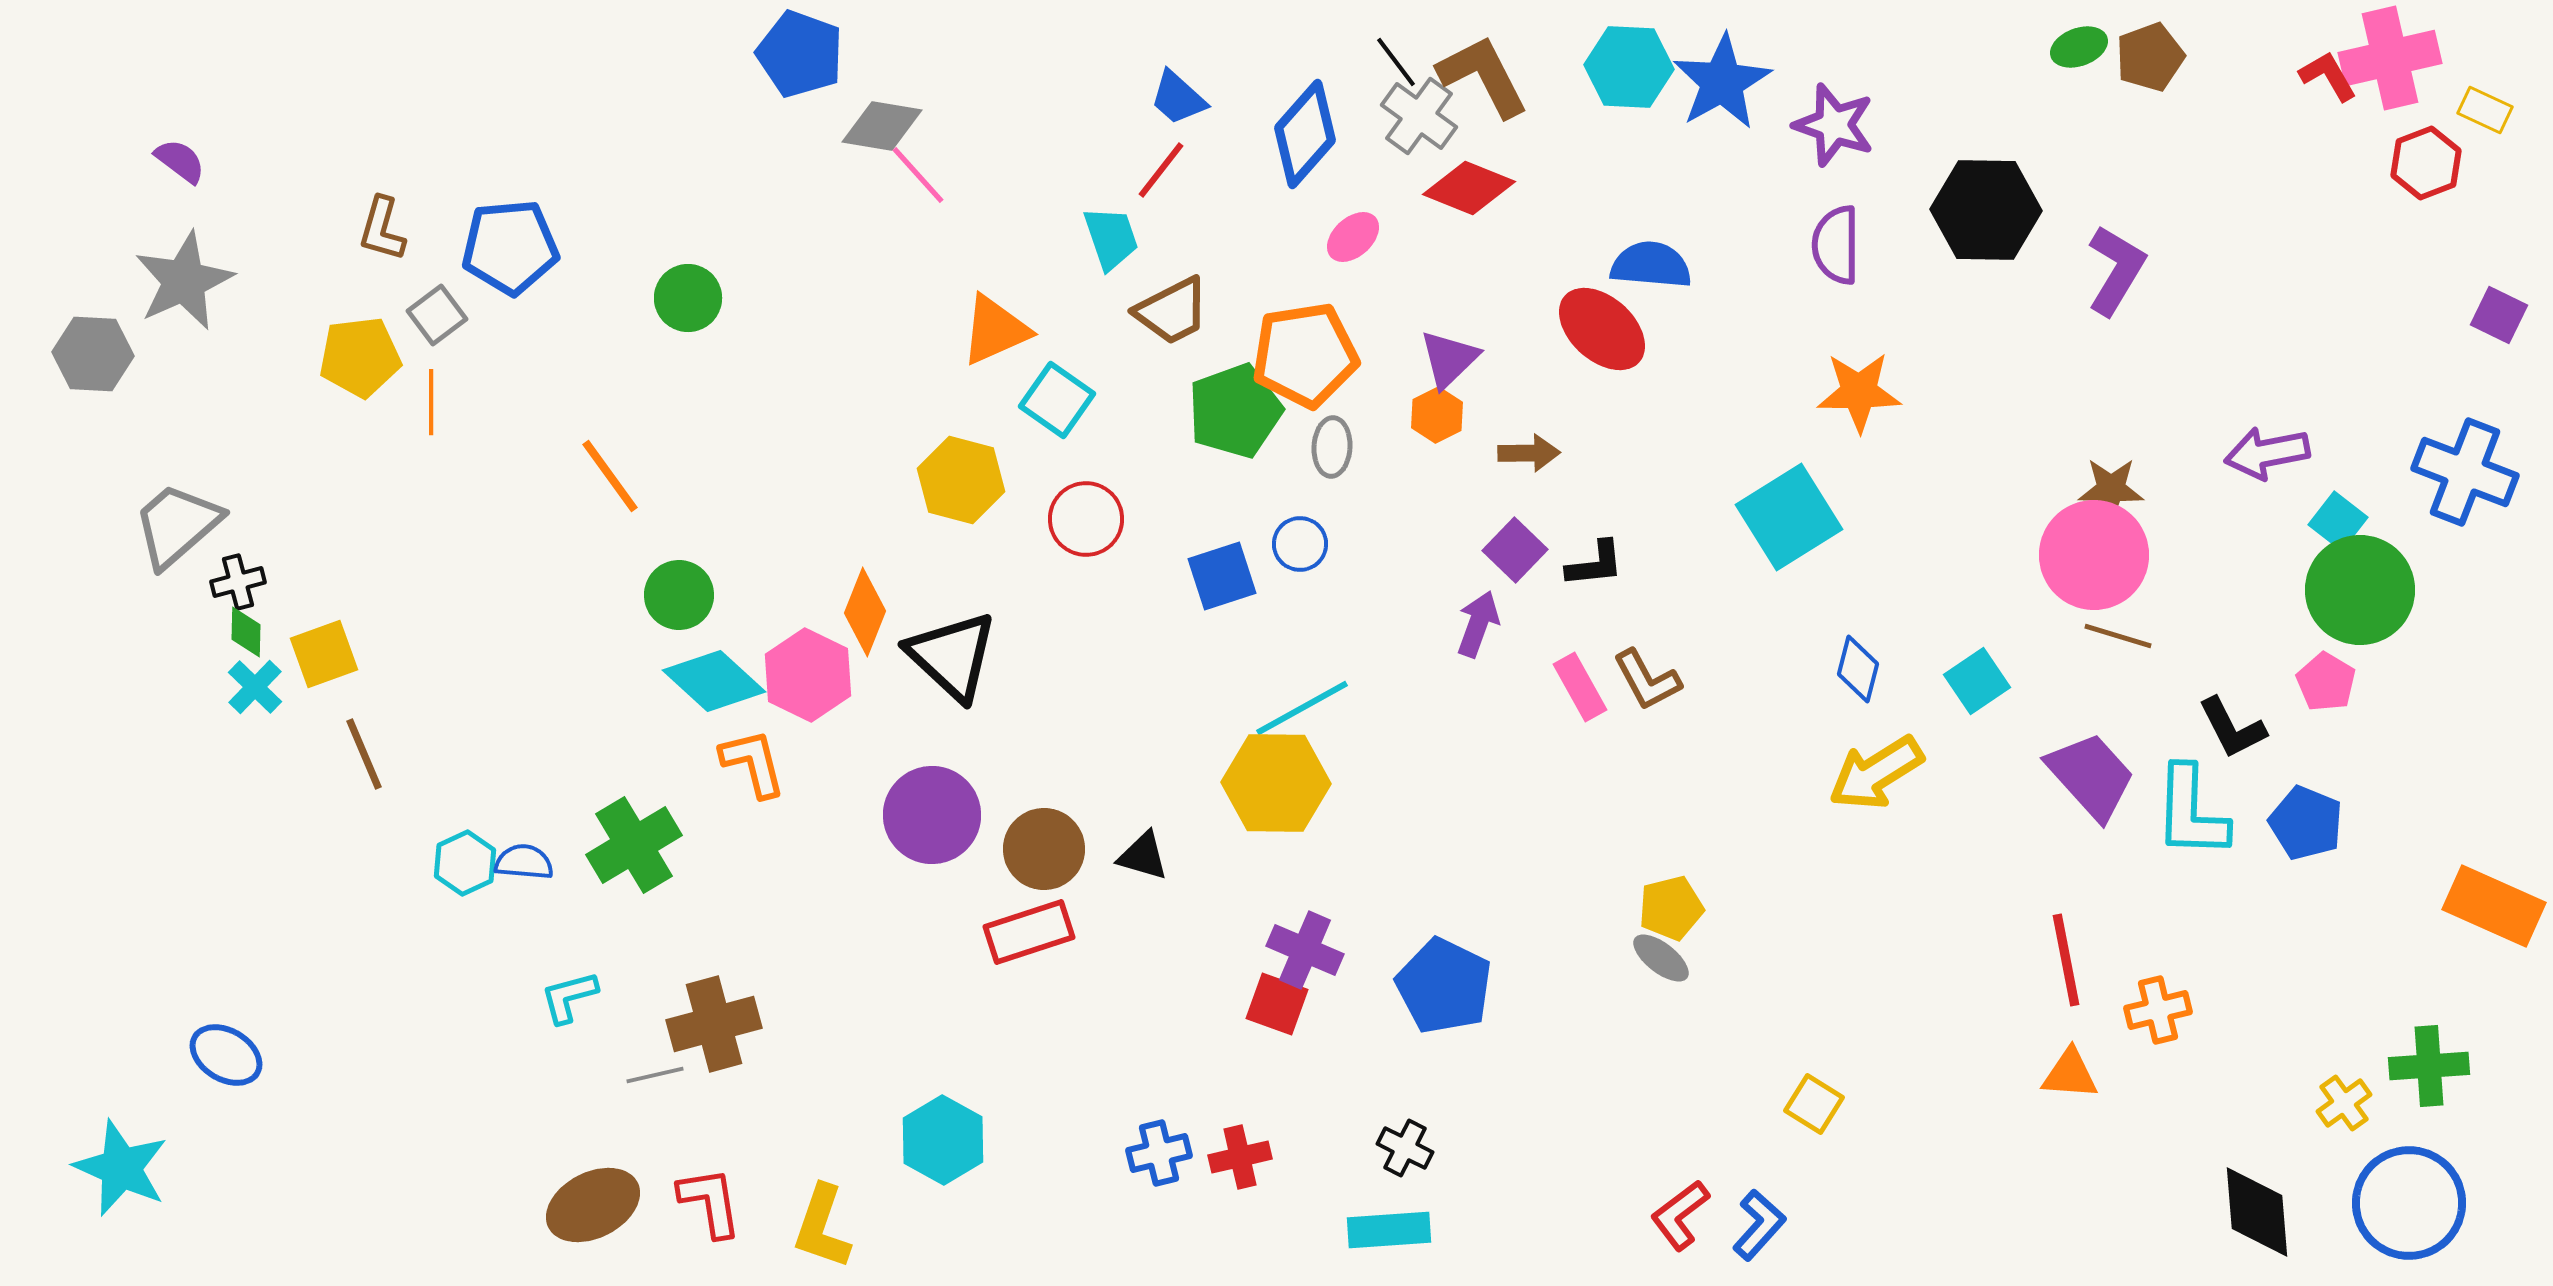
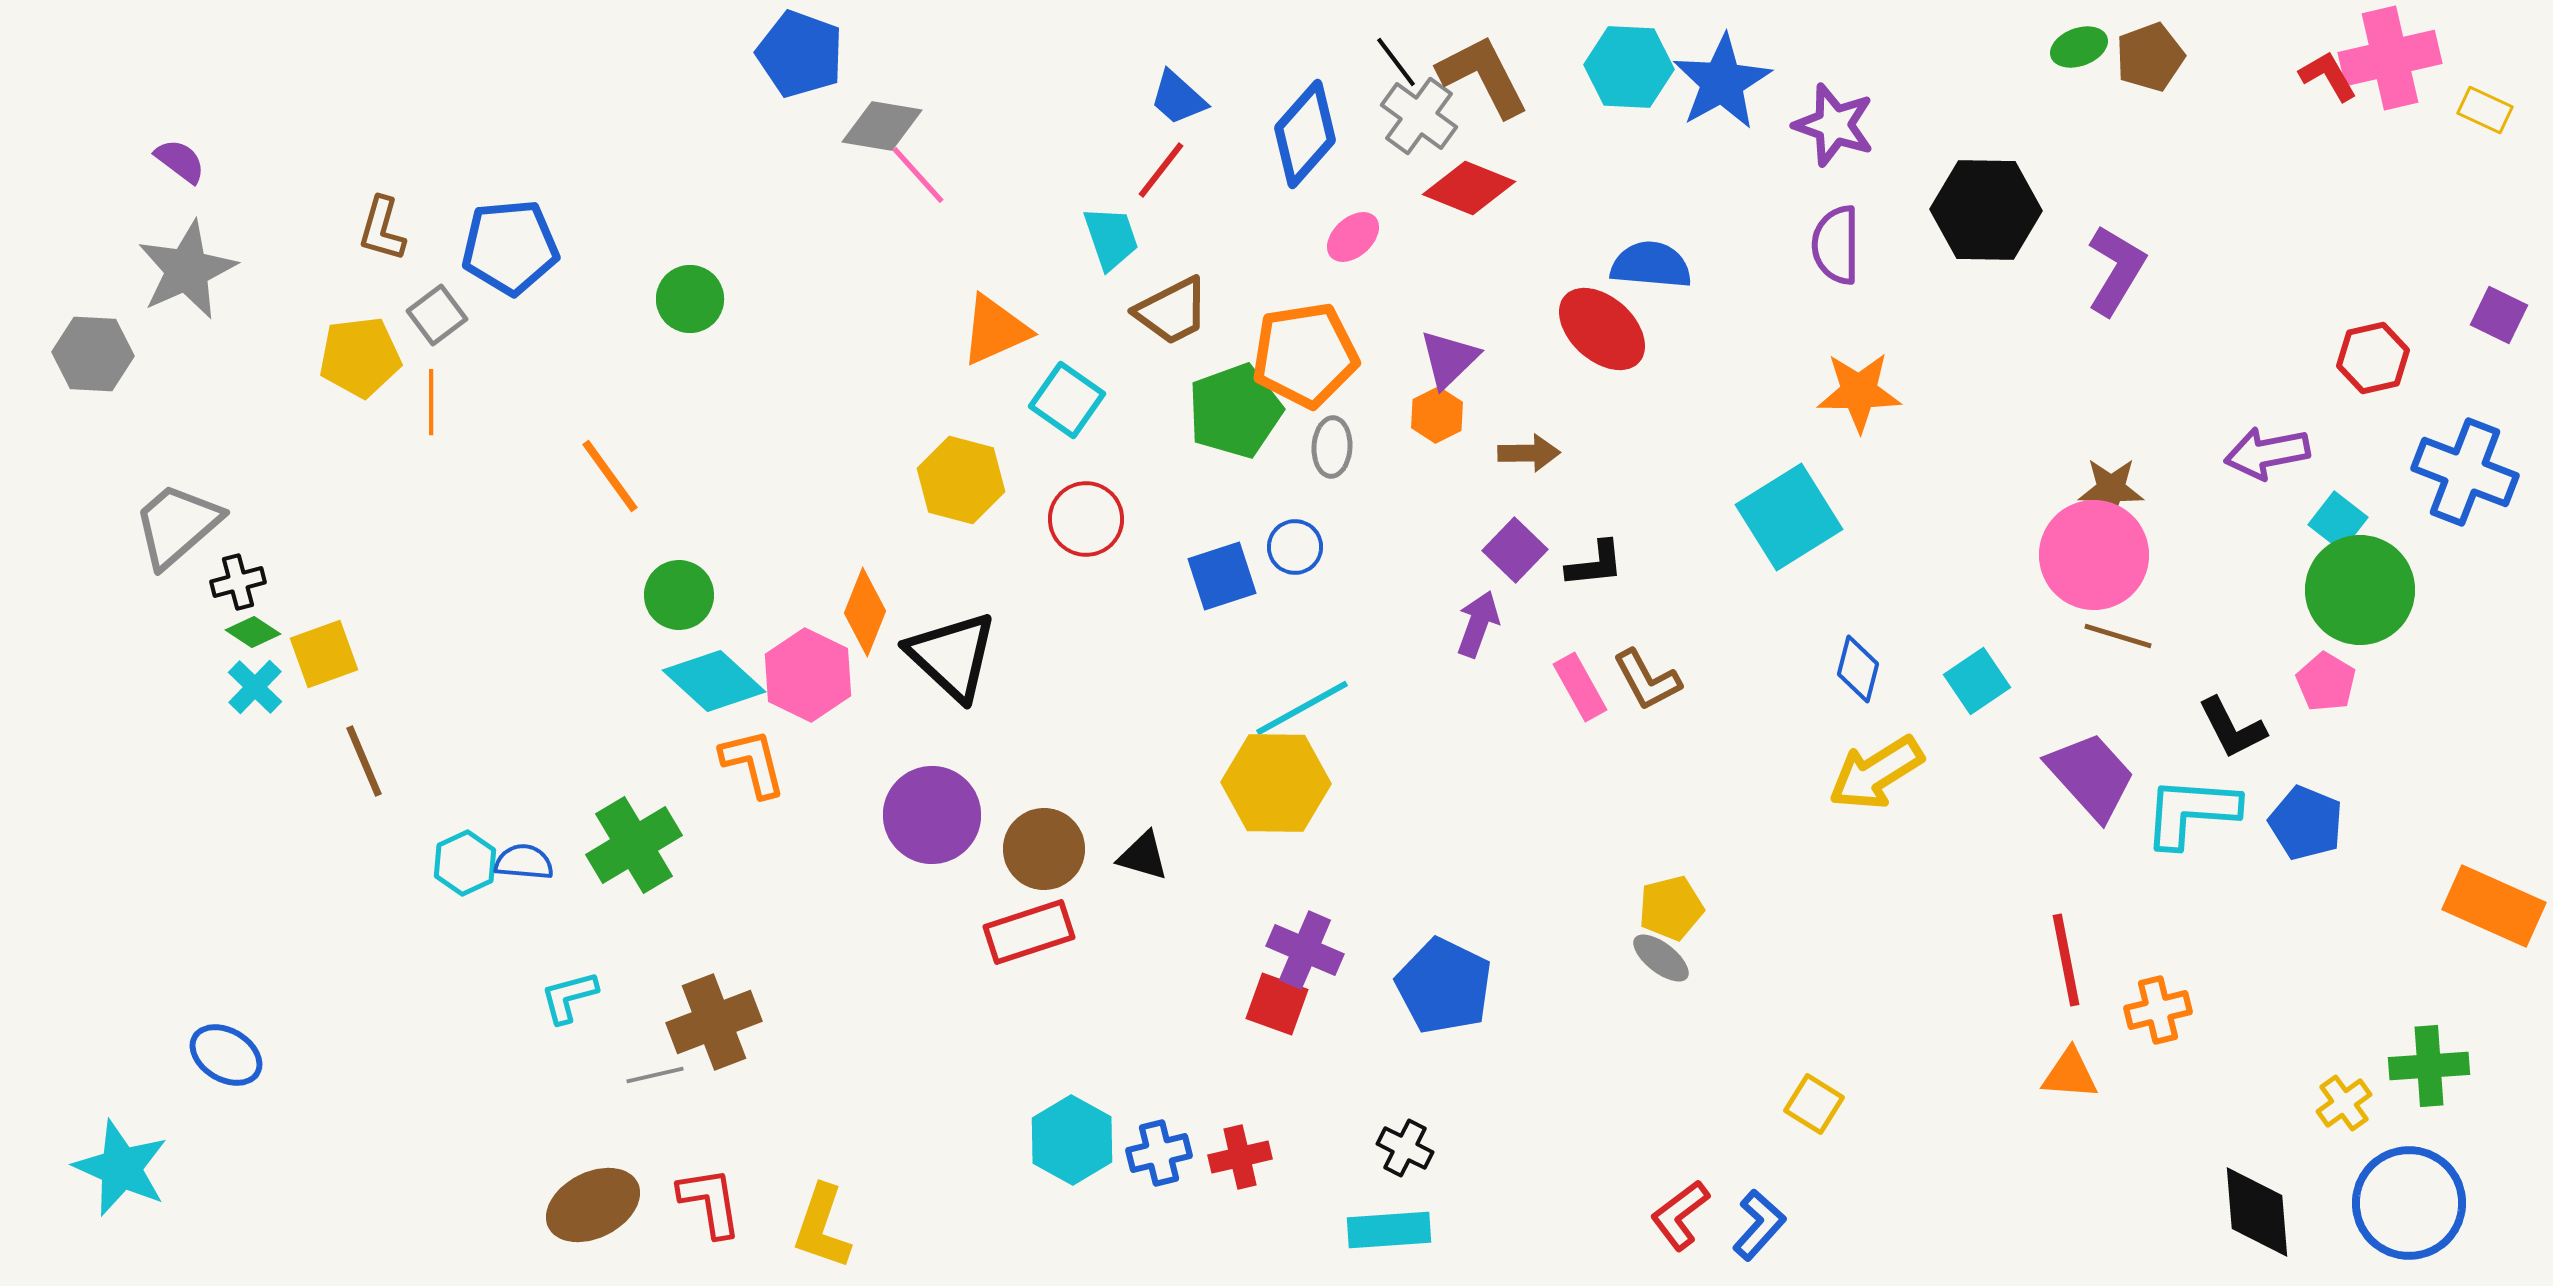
red hexagon at (2426, 163): moved 53 px left, 195 px down; rotated 8 degrees clockwise
gray star at (184, 281): moved 3 px right, 11 px up
green circle at (688, 298): moved 2 px right, 1 px down
cyan square at (1057, 400): moved 10 px right
blue circle at (1300, 544): moved 5 px left, 3 px down
green diamond at (246, 632): moved 7 px right; rotated 58 degrees counterclockwise
brown line at (364, 754): moved 7 px down
cyan L-shape at (2191, 812): rotated 92 degrees clockwise
brown cross at (714, 1024): moved 2 px up; rotated 6 degrees counterclockwise
cyan hexagon at (943, 1140): moved 129 px right
